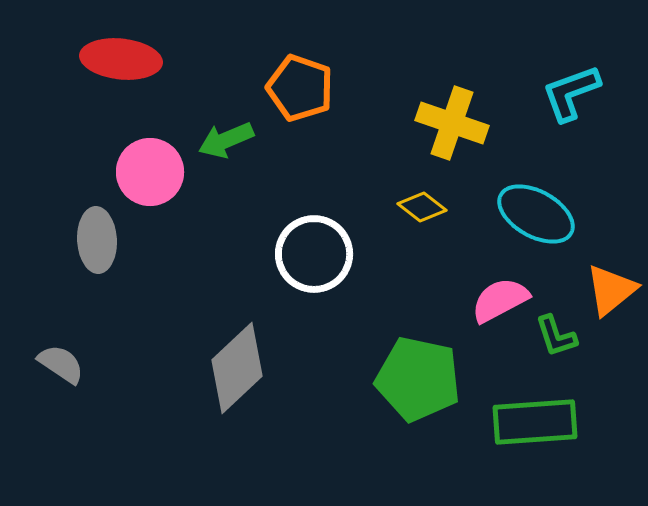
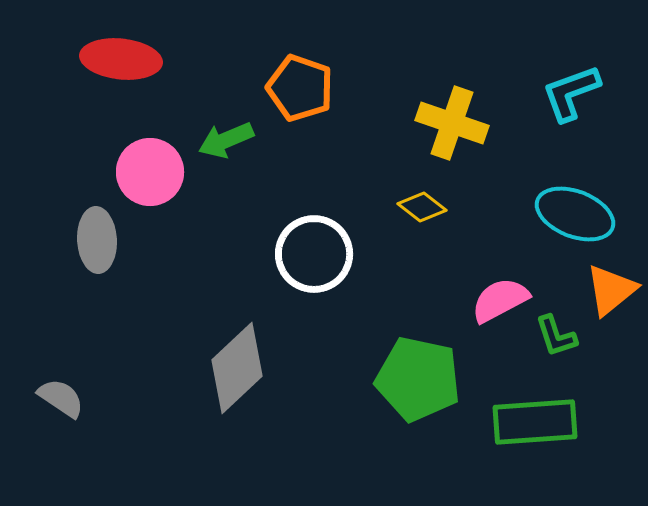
cyan ellipse: moved 39 px right; rotated 8 degrees counterclockwise
gray semicircle: moved 34 px down
